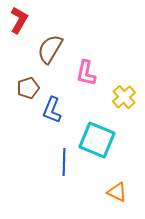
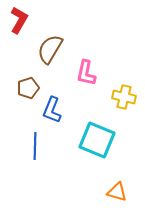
yellow cross: rotated 35 degrees counterclockwise
blue line: moved 29 px left, 16 px up
orange triangle: rotated 10 degrees counterclockwise
